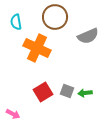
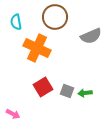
gray semicircle: moved 3 px right
red square: moved 5 px up
